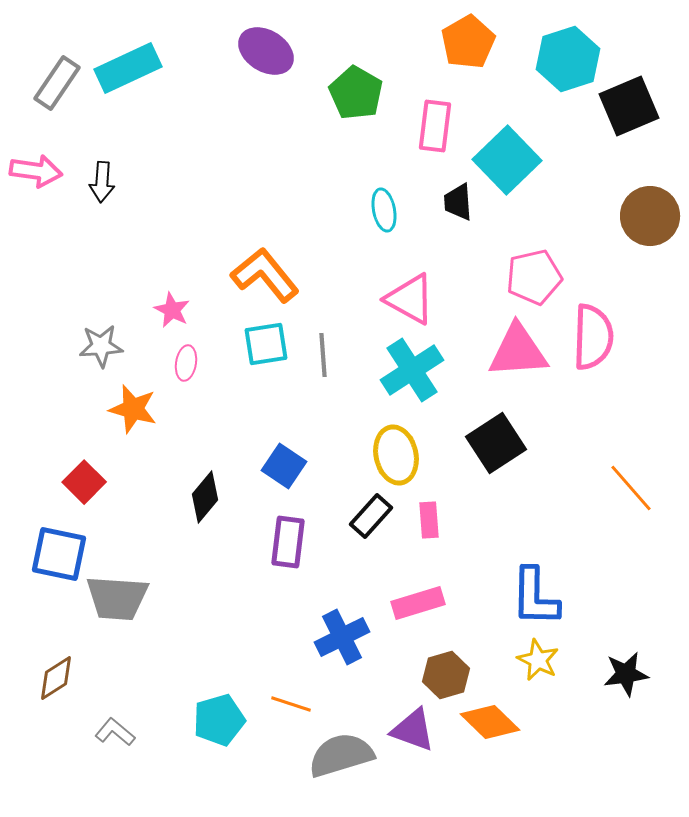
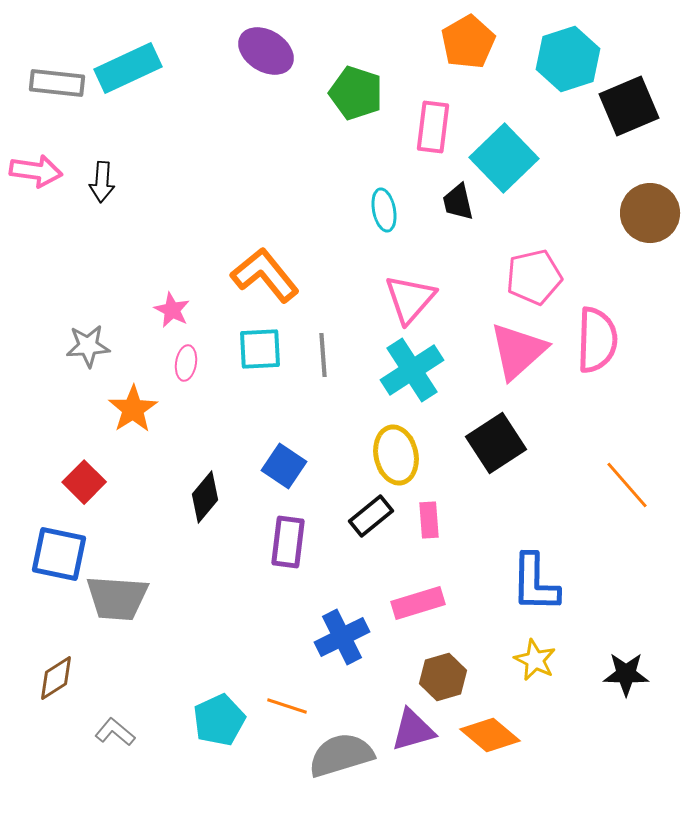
gray rectangle at (57, 83): rotated 62 degrees clockwise
green pentagon at (356, 93): rotated 12 degrees counterclockwise
pink rectangle at (435, 126): moved 2 px left, 1 px down
cyan square at (507, 160): moved 3 px left, 2 px up
black trapezoid at (458, 202): rotated 9 degrees counterclockwise
brown circle at (650, 216): moved 3 px up
pink triangle at (410, 299): rotated 42 degrees clockwise
pink semicircle at (593, 337): moved 4 px right, 3 px down
cyan square at (266, 344): moved 6 px left, 5 px down; rotated 6 degrees clockwise
gray star at (101, 346): moved 13 px left
pink triangle at (518, 351): rotated 38 degrees counterclockwise
orange star at (133, 409): rotated 24 degrees clockwise
orange line at (631, 488): moved 4 px left, 3 px up
black rectangle at (371, 516): rotated 9 degrees clockwise
blue L-shape at (535, 597): moved 14 px up
yellow star at (538, 660): moved 3 px left
black star at (626, 674): rotated 9 degrees clockwise
brown hexagon at (446, 675): moved 3 px left, 2 px down
orange line at (291, 704): moved 4 px left, 2 px down
cyan pentagon at (219, 720): rotated 9 degrees counterclockwise
orange diamond at (490, 722): moved 13 px down; rotated 4 degrees counterclockwise
purple triangle at (413, 730): rotated 36 degrees counterclockwise
